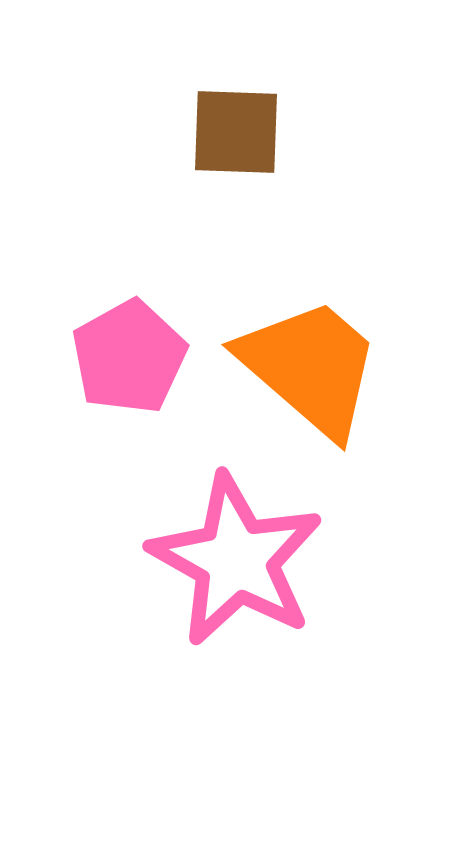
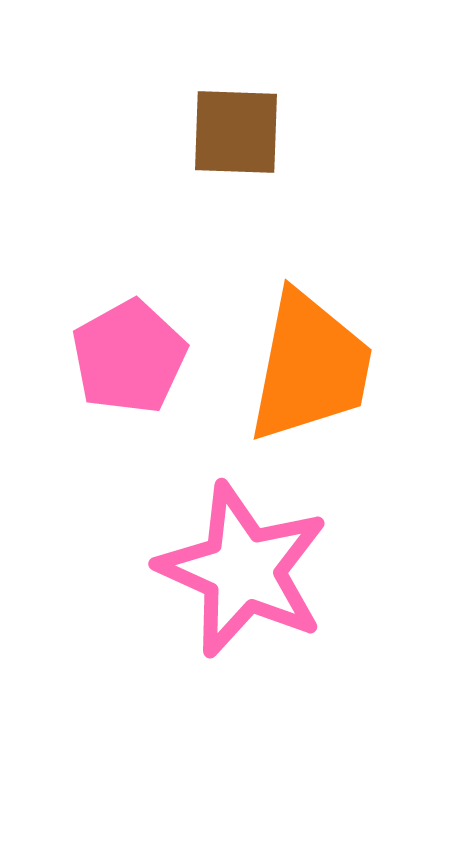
orange trapezoid: rotated 60 degrees clockwise
pink star: moved 7 px right, 10 px down; rotated 5 degrees counterclockwise
